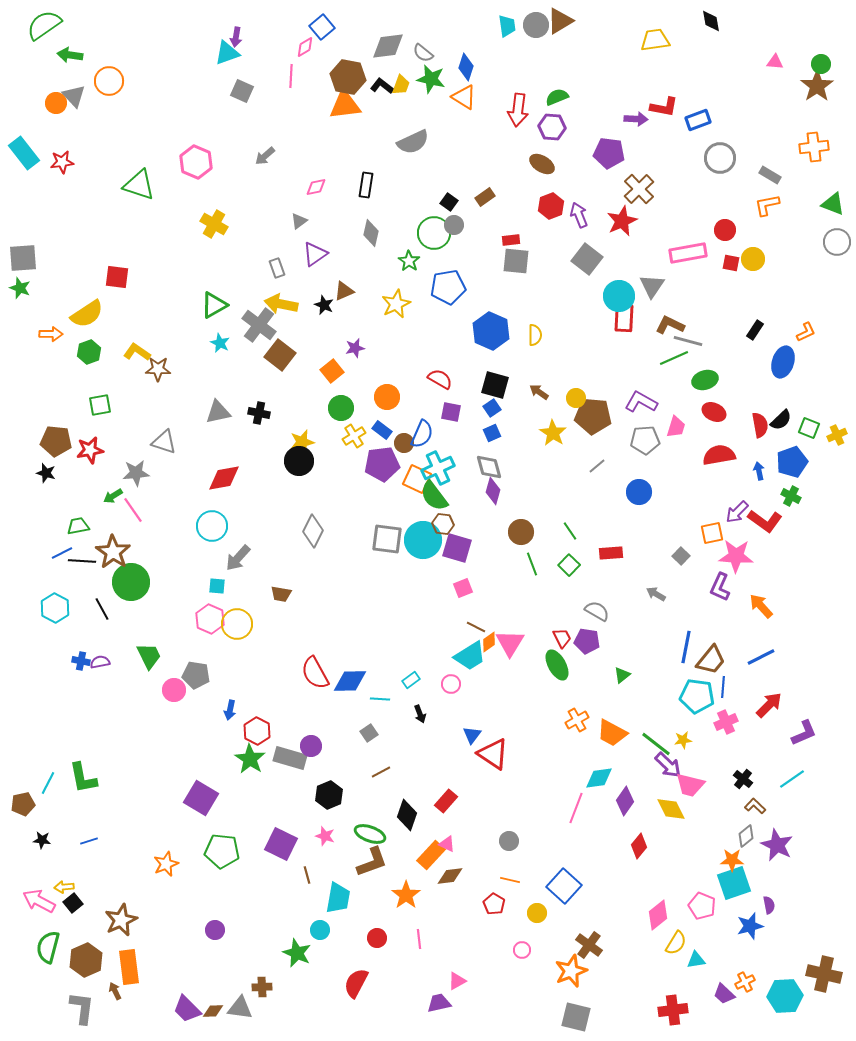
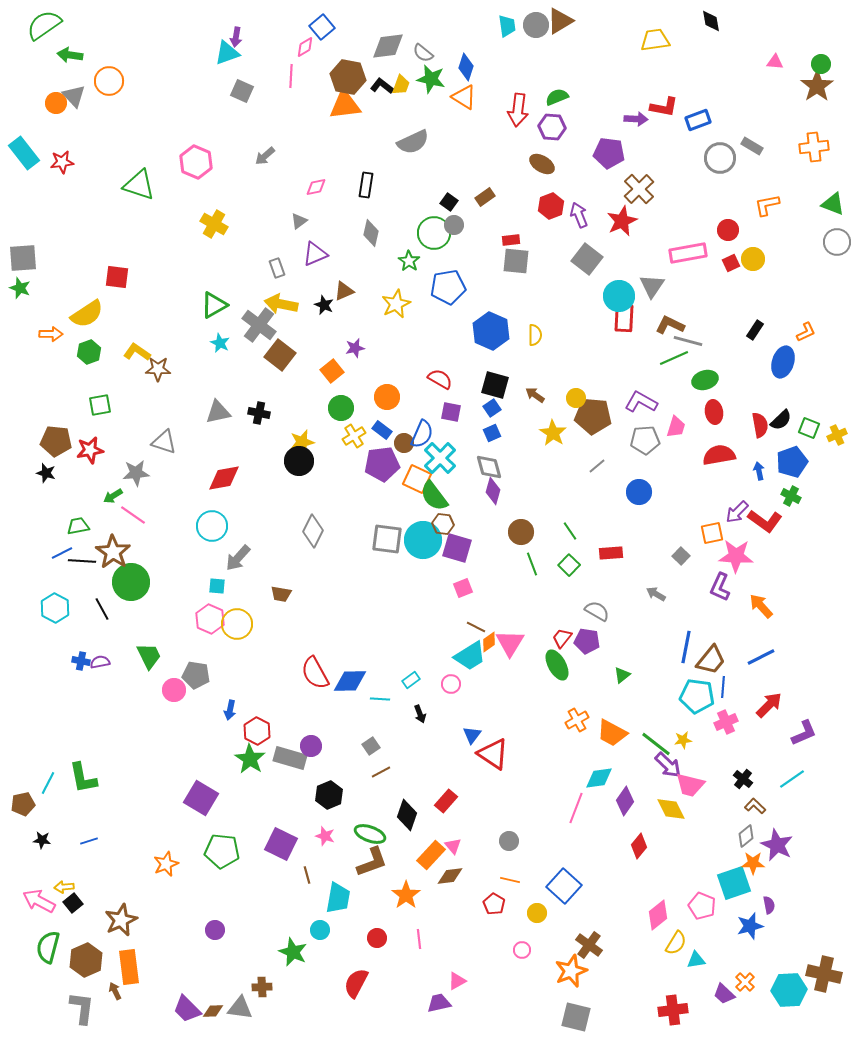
gray rectangle at (770, 175): moved 18 px left, 29 px up
red circle at (725, 230): moved 3 px right
purple triangle at (315, 254): rotated 12 degrees clockwise
red square at (731, 263): rotated 36 degrees counterclockwise
brown arrow at (539, 392): moved 4 px left, 3 px down
red ellipse at (714, 412): rotated 55 degrees clockwise
cyan cross at (438, 468): moved 2 px right, 10 px up; rotated 20 degrees counterclockwise
pink line at (133, 510): moved 5 px down; rotated 20 degrees counterclockwise
red trapezoid at (562, 638): rotated 115 degrees counterclockwise
gray square at (369, 733): moved 2 px right, 13 px down
pink triangle at (447, 844): moved 6 px right, 2 px down; rotated 24 degrees clockwise
orange star at (732, 860): moved 21 px right, 3 px down
green star at (297, 953): moved 4 px left, 1 px up
orange cross at (745, 982): rotated 18 degrees counterclockwise
cyan hexagon at (785, 996): moved 4 px right, 6 px up
